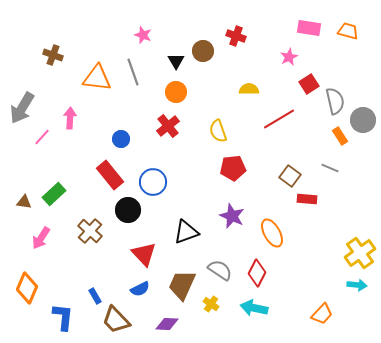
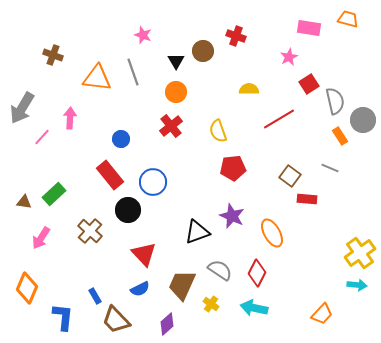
orange trapezoid at (348, 31): moved 12 px up
red cross at (168, 126): moved 3 px right
black triangle at (186, 232): moved 11 px right
purple diamond at (167, 324): rotated 45 degrees counterclockwise
